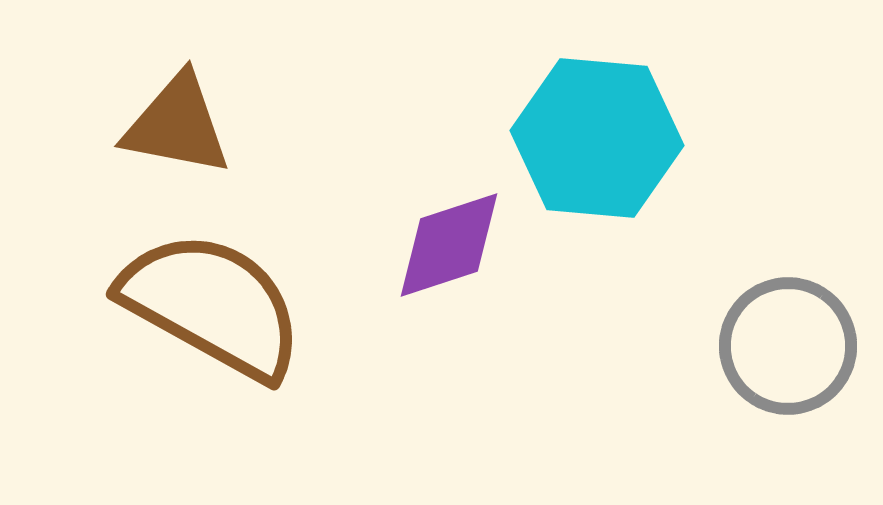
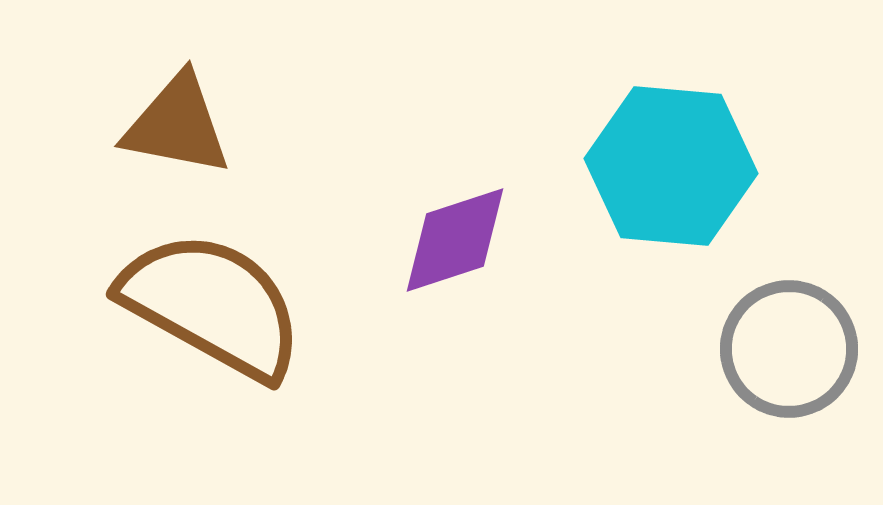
cyan hexagon: moved 74 px right, 28 px down
purple diamond: moved 6 px right, 5 px up
gray circle: moved 1 px right, 3 px down
